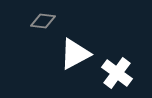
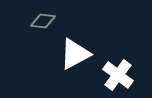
white cross: moved 1 px right, 2 px down
